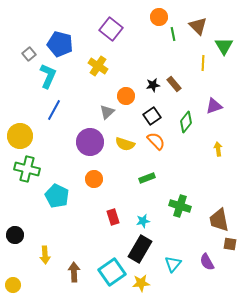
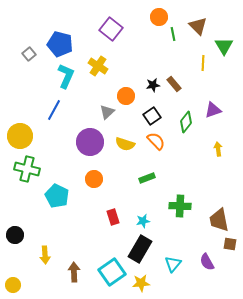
cyan L-shape at (48, 76): moved 18 px right
purple triangle at (214, 106): moved 1 px left, 4 px down
green cross at (180, 206): rotated 15 degrees counterclockwise
